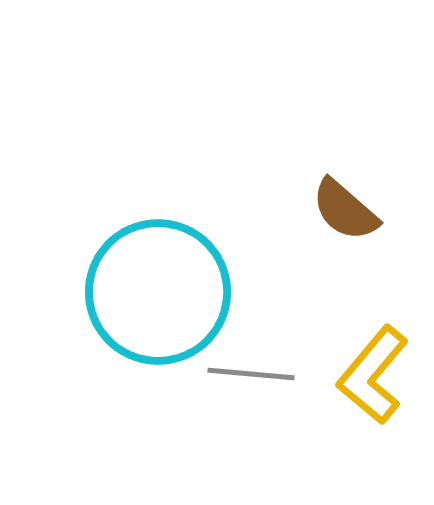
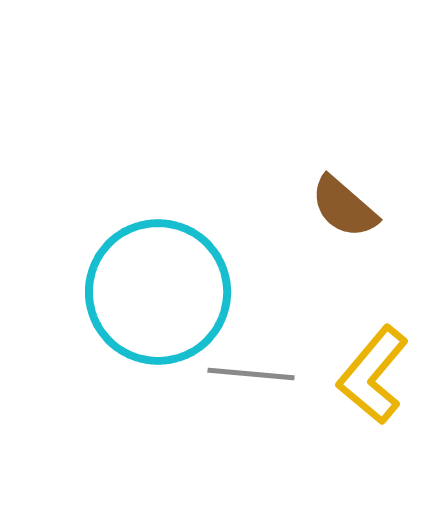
brown semicircle: moved 1 px left, 3 px up
